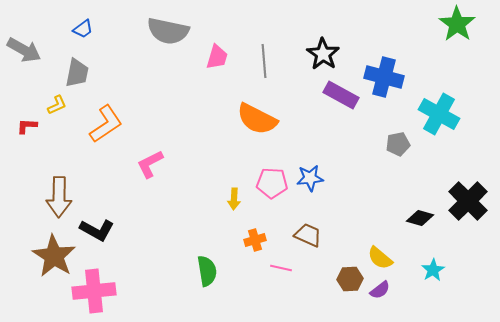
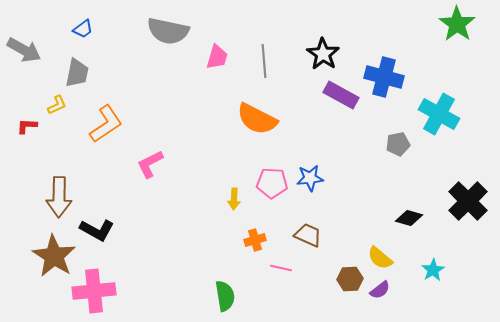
black diamond: moved 11 px left
green semicircle: moved 18 px right, 25 px down
